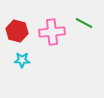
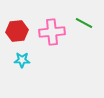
red hexagon: rotated 20 degrees counterclockwise
